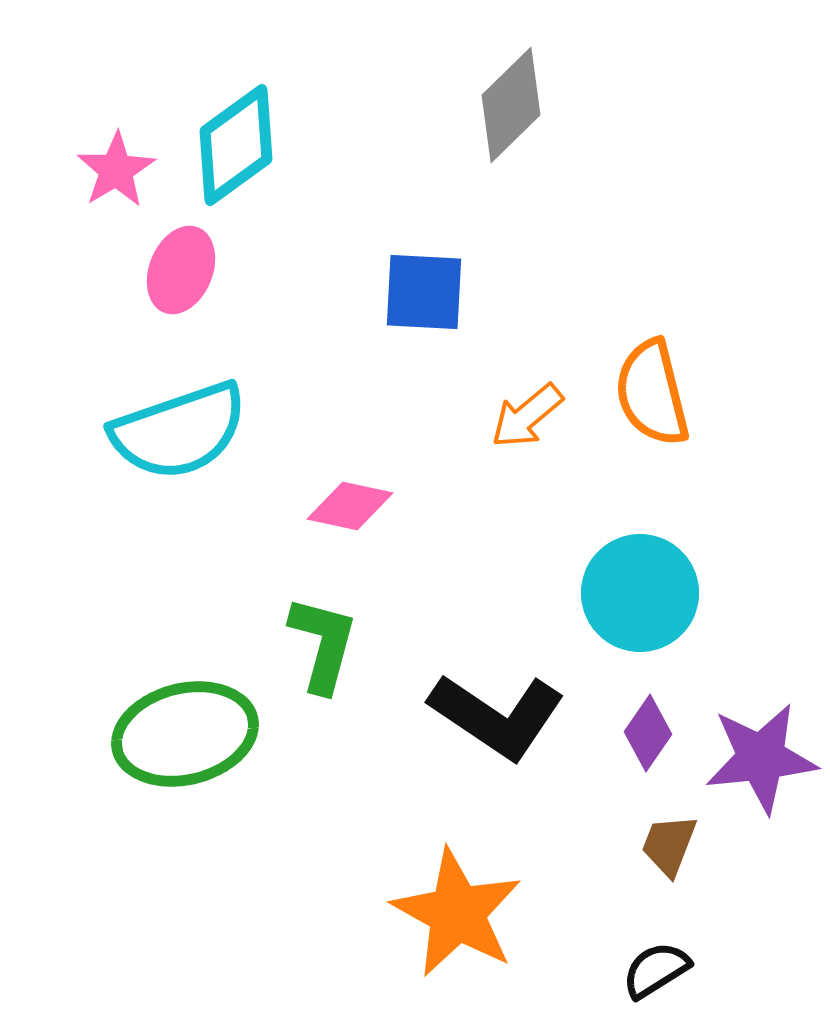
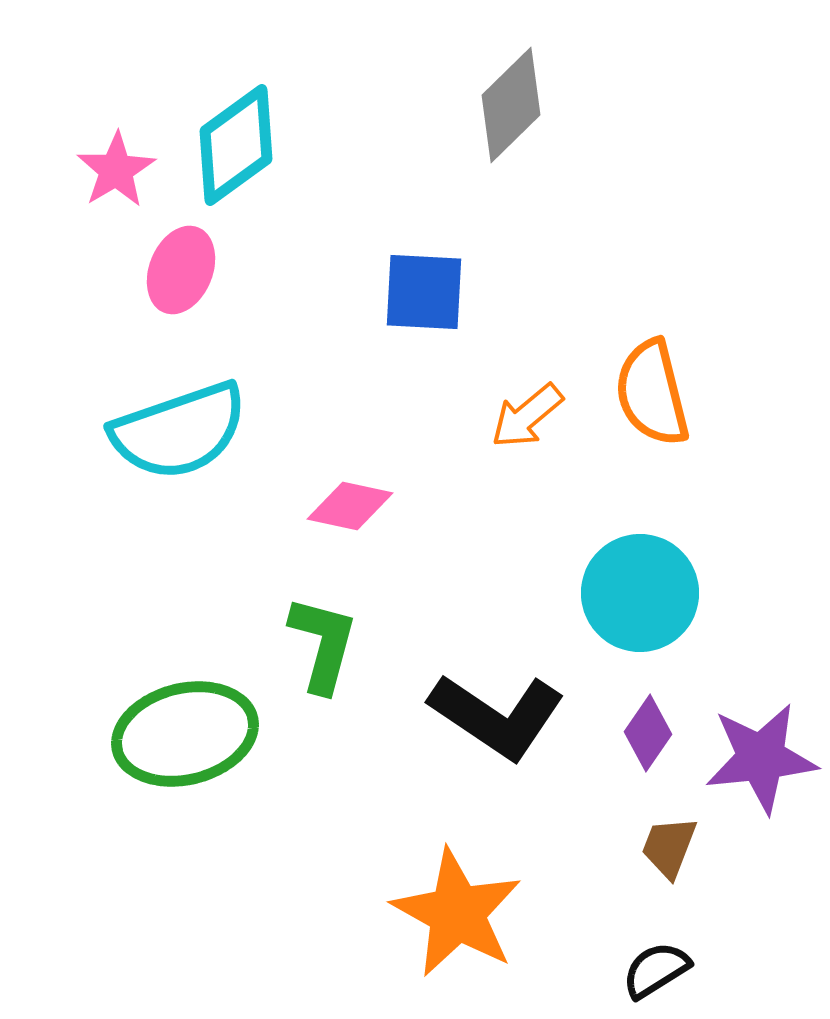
brown trapezoid: moved 2 px down
